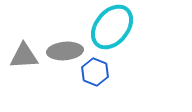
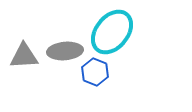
cyan ellipse: moved 5 px down
